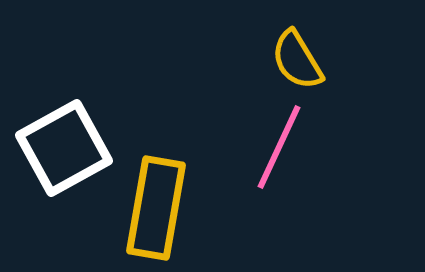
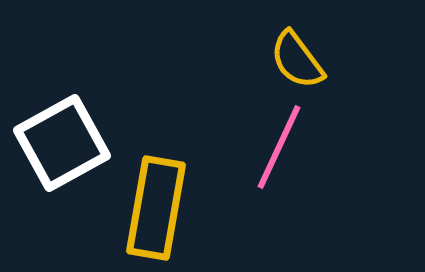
yellow semicircle: rotated 6 degrees counterclockwise
white square: moved 2 px left, 5 px up
